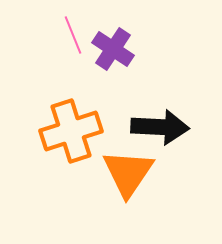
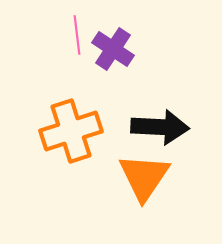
pink line: moved 4 px right; rotated 15 degrees clockwise
orange triangle: moved 16 px right, 4 px down
